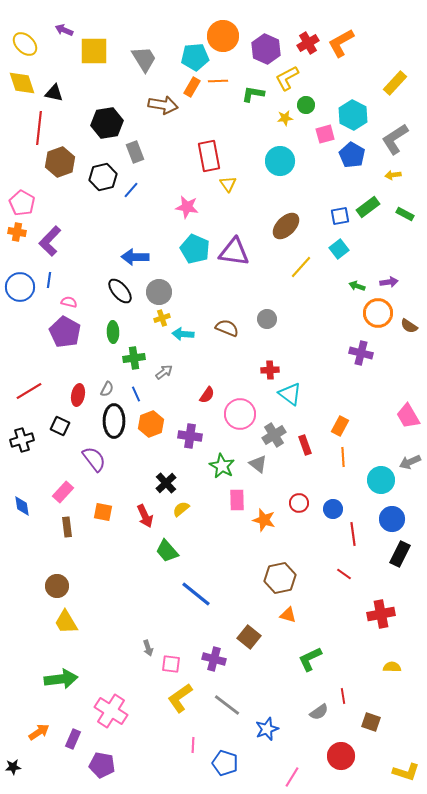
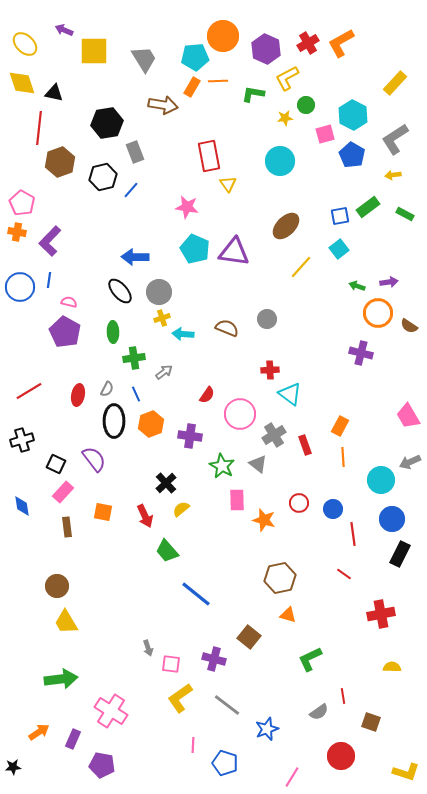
black square at (60, 426): moved 4 px left, 38 px down
